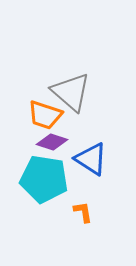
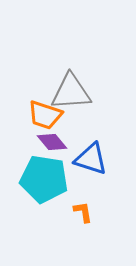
gray triangle: rotated 45 degrees counterclockwise
purple diamond: rotated 32 degrees clockwise
blue triangle: rotated 15 degrees counterclockwise
